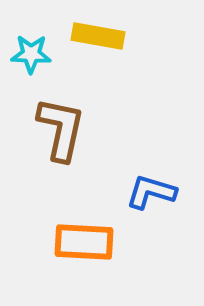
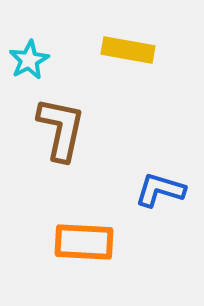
yellow rectangle: moved 30 px right, 14 px down
cyan star: moved 2 px left, 6 px down; rotated 30 degrees counterclockwise
blue L-shape: moved 9 px right, 2 px up
